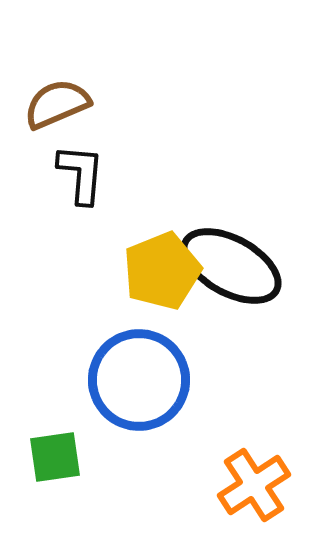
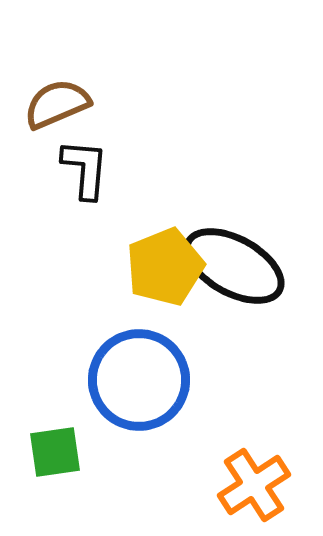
black L-shape: moved 4 px right, 5 px up
black ellipse: moved 3 px right
yellow pentagon: moved 3 px right, 4 px up
green square: moved 5 px up
